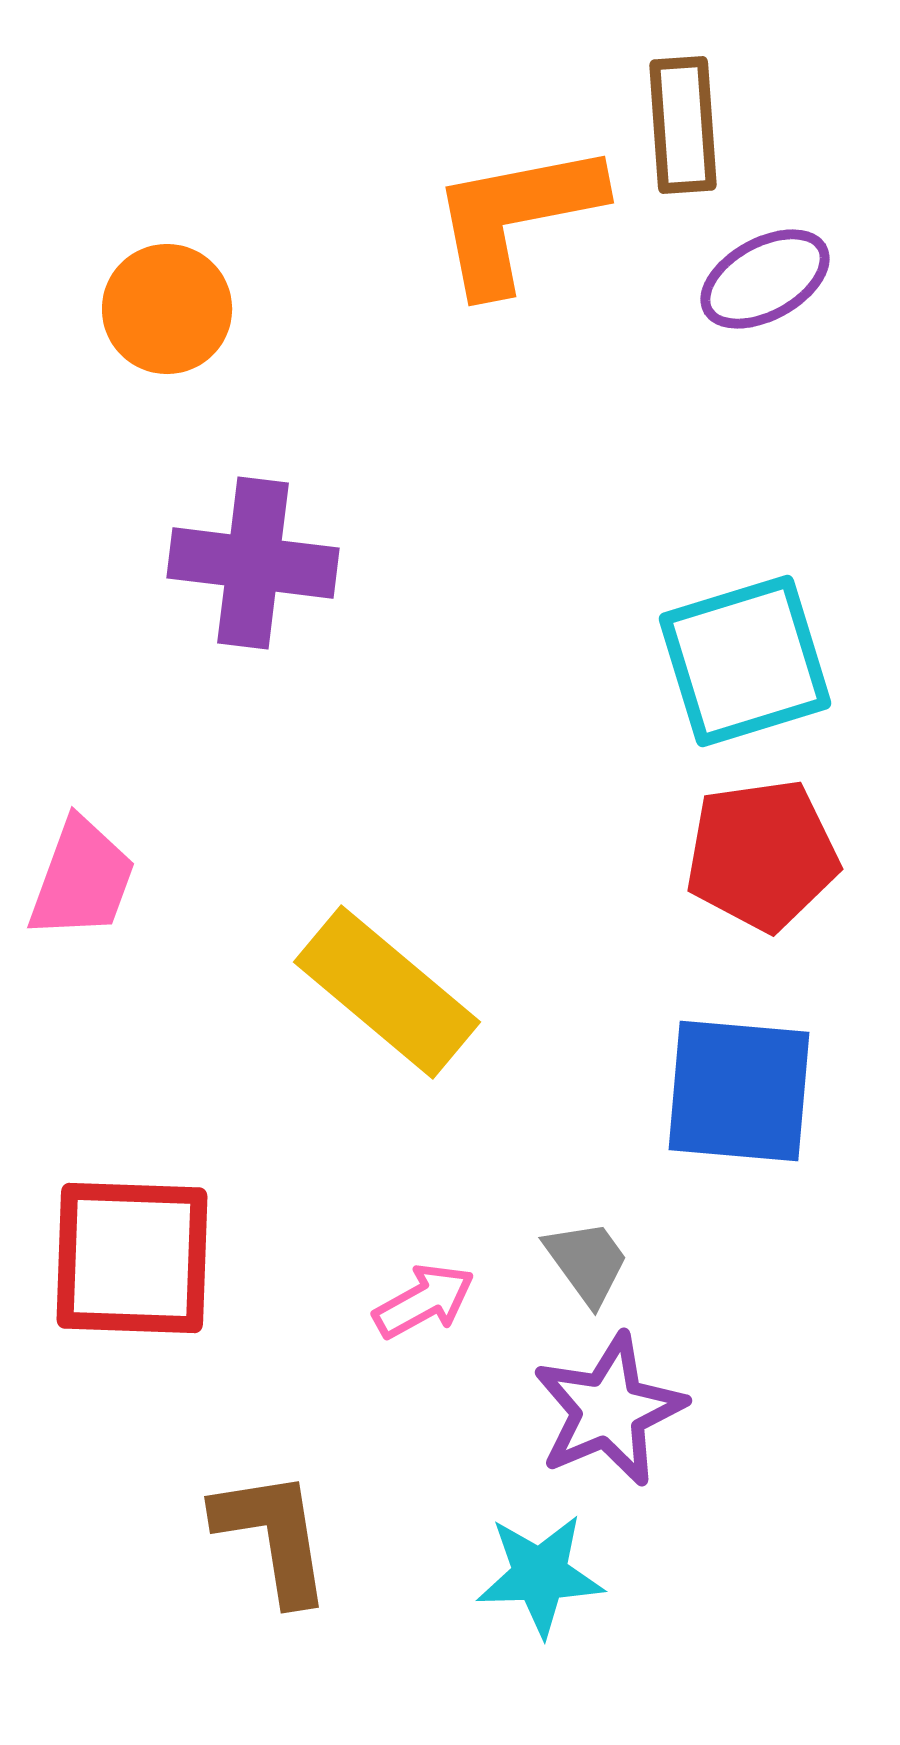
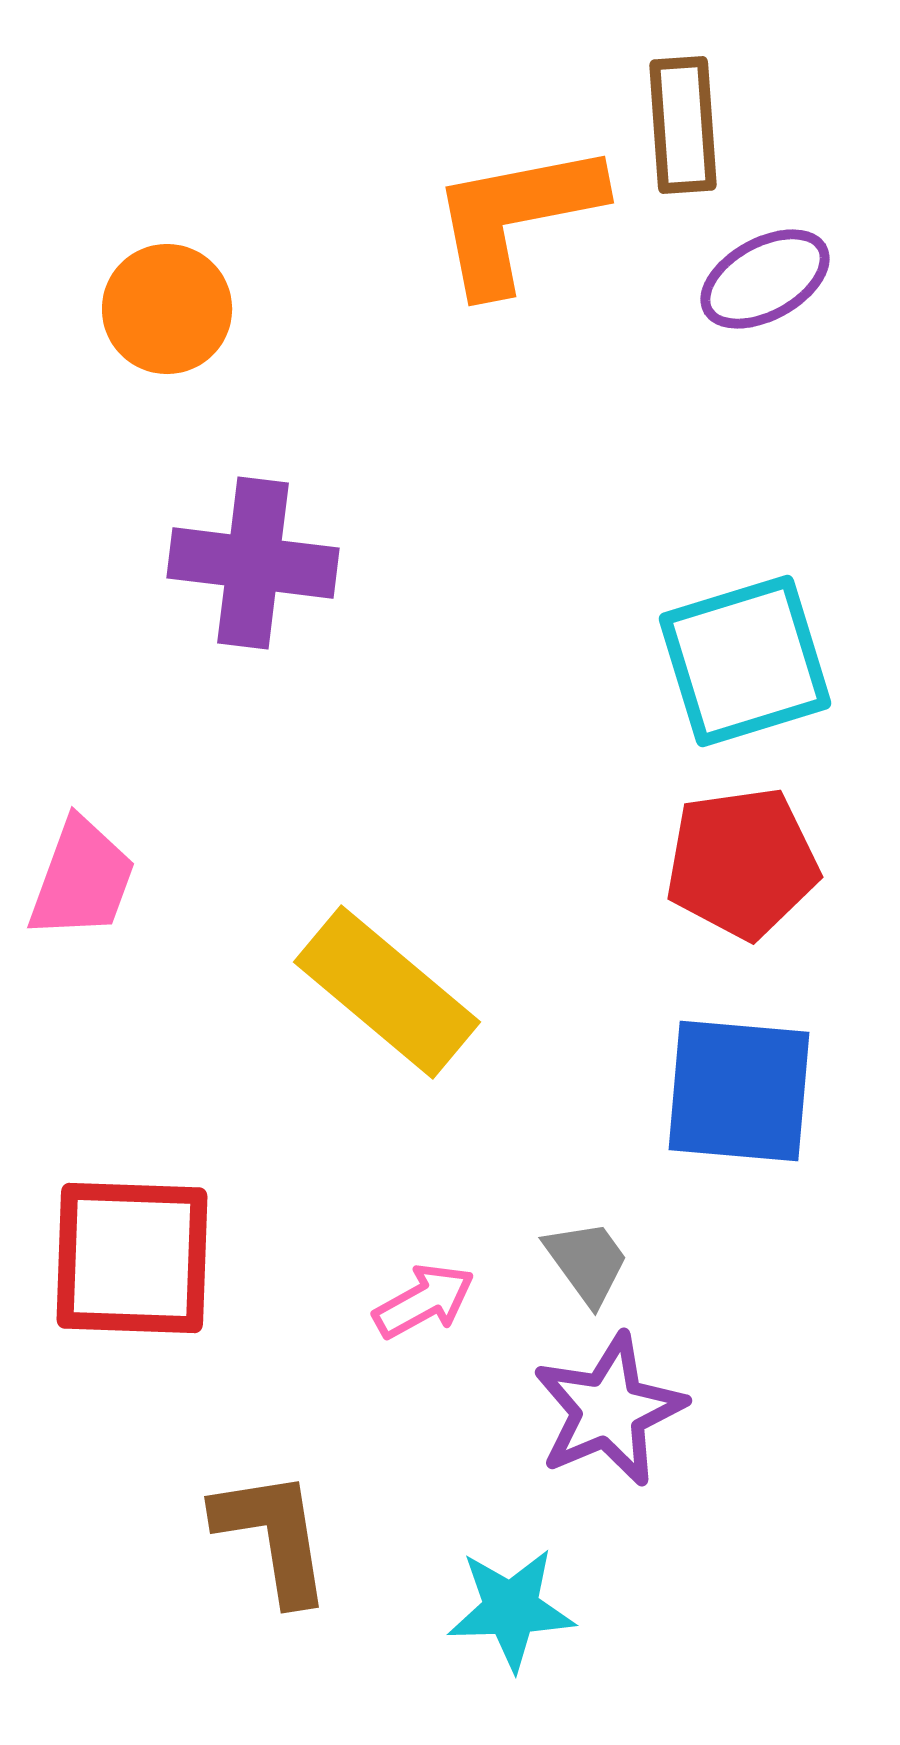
red pentagon: moved 20 px left, 8 px down
cyan star: moved 29 px left, 34 px down
